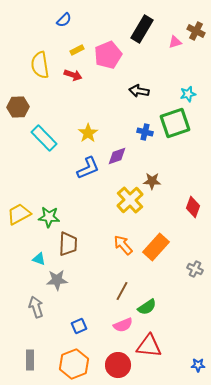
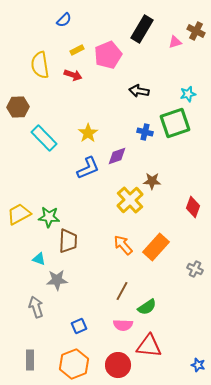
brown trapezoid: moved 3 px up
pink semicircle: rotated 24 degrees clockwise
blue star: rotated 16 degrees clockwise
